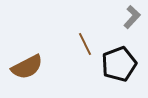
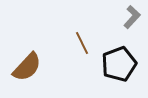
brown line: moved 3 px left, 1 px up
brown semicircle: rotated 20 degrees counterclockwise
